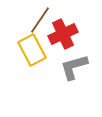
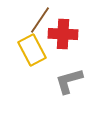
red cross: rotated 28 degrees clockwise
gray L-shape: moved 5 px left, 14 px down
